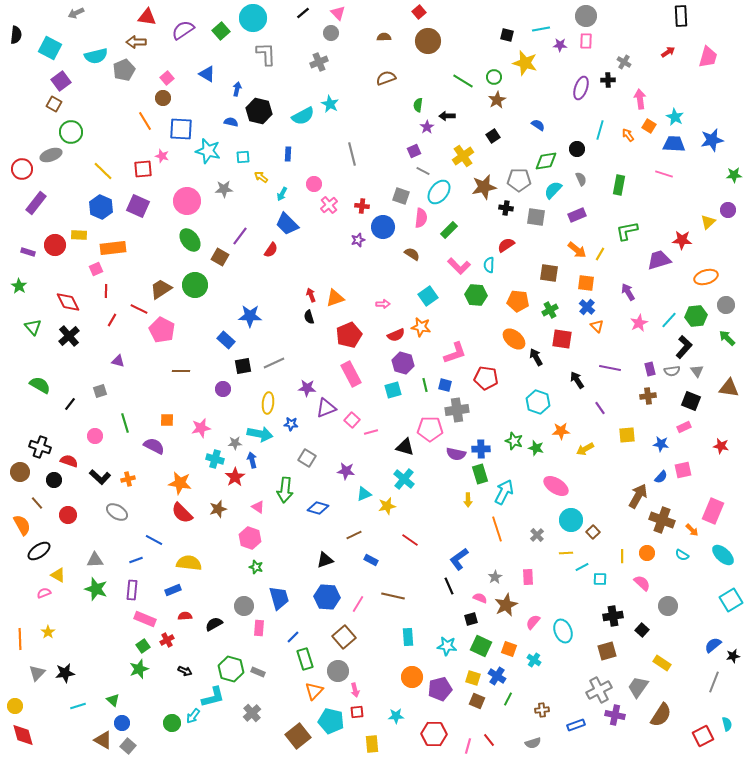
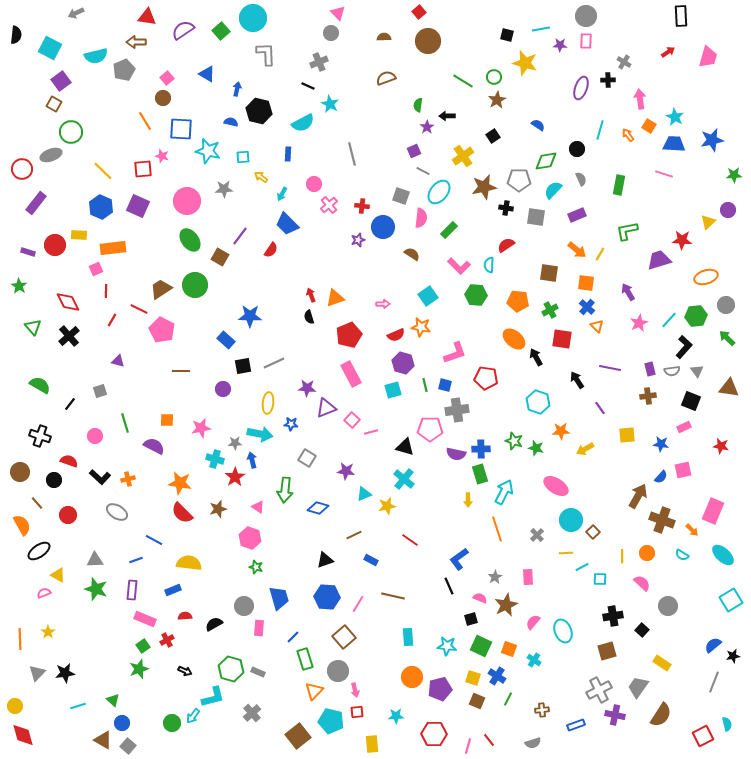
black line at (303, 13): moved 5 px right, 73 px down; rotated 64 degrees clockwise
cyan semicircle at (303, 116): moved 7 px down
black cross at (40, 447): moved 11 px up
